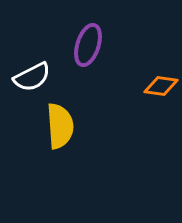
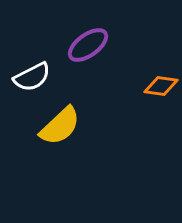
purple ellipse: rotated 36 degrees clockwise
yellow semicircle: rotated 51 degrees clockwise
